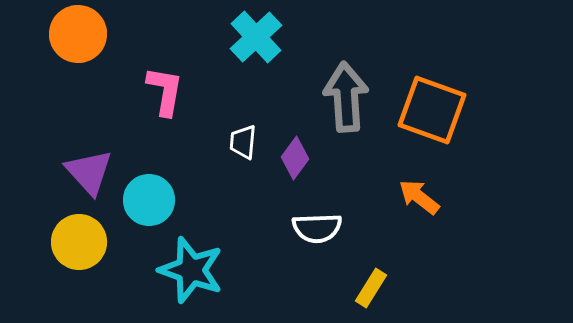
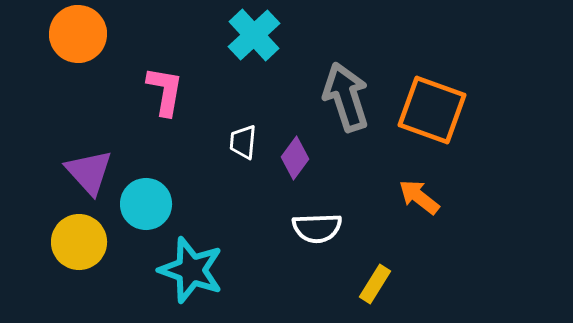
cyan cross: moved 2 px left, 2 px up
gray arrow: rotated 14 degrees counterclockwise
cyan circle: moved 3 px left, 4 px down
yellow rectangle: moved 4 px right, 4 px up
